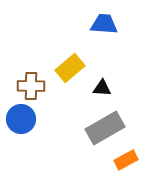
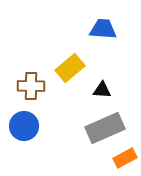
blue trapezoid: moved 1 px left, 5 px down
black triangle: moved 2 px down
blue circle: moved 3 px right, 7 px down
gray rectangle: rotated 6 degrees clockwise
orange rectangle: moved 1 px left, 2 px up
